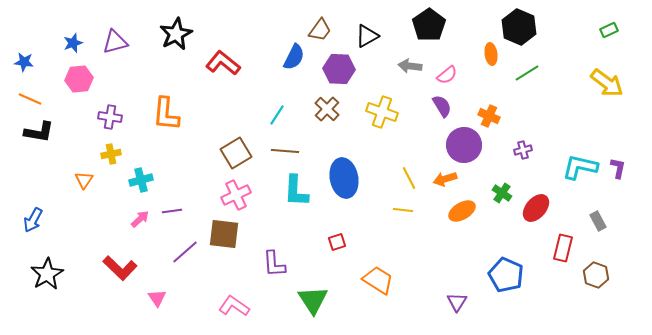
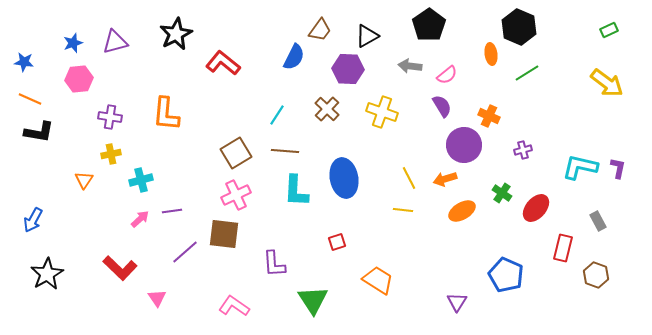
purple hexagon at (339, 69): moved 9 px right
